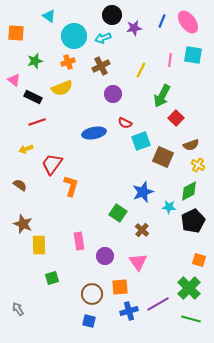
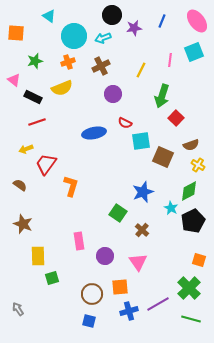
pink ellipse at (188, 22): moved 9 px right, 1 px up
cyan square at (193, 55): moved 1 px right, 3 px up; rotated 30 degrees counterclockwise
green arrow at (162, 96): rotated 10 degrees counterclockwise
cyan square at (141, 141): rotated 12 degrees clockwise
red trapezoid at (52, 164): moved 6 px left
cyan star at (169, 207): moved 2 px right, 1 px down; rotated 24 degrees clockwise
yellow rectangle at (39, 245): moved 1 px left, 11 px down
